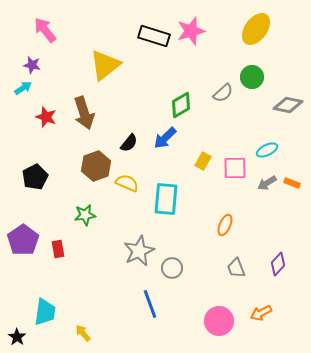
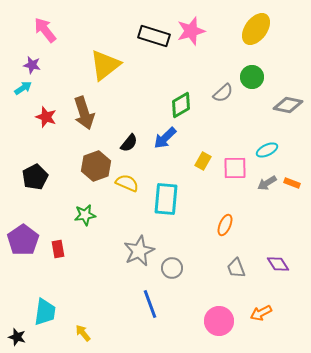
purple diamond: rotated 75 degrees counterclockwise
black star: rotated 18 degrees counterclockwise
